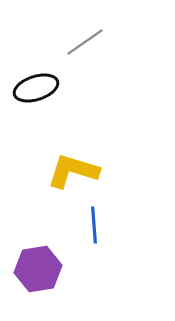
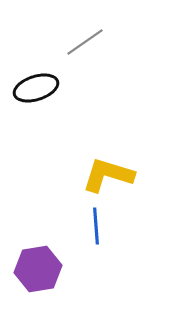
yellow L-shape: moved 35 px right, 4 px down
blue line: moved 2 px right, 1 px down
